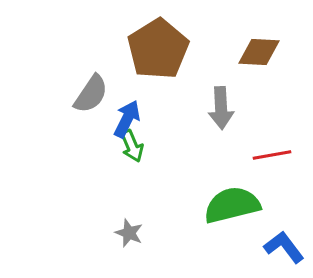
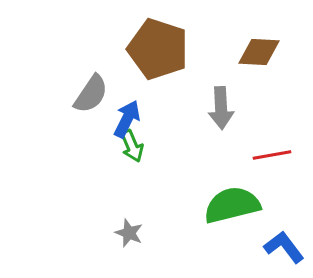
brown pentagon: rotated 22 degrees counterclockwise
